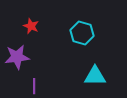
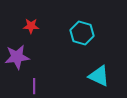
red star: rotated 21 degrees counterclockwise
cyan triangle: moved 4 px right; rotated 25 degrees clockwise
